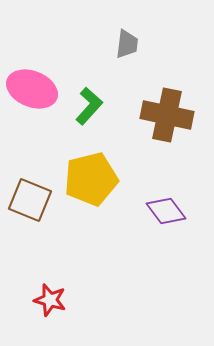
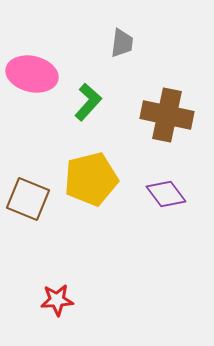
gray trapezoid: moved 5 px left, 1 px up
pink ellipse: moved 15 px up; rotated 9 degrees counterclockwise
green L-shape: moved 1 px left, 4 px up
brown square: moved 2 px left, 1 px up
purple diamond: moved 17 px up
red star: moved 7 px right; rotated 20 degrees counterclockwise
